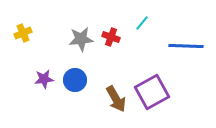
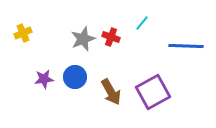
gray star: moved 2 px right; rotated 15 degrees counterclockwise
blue circle: moved 3 px up
purple square: moved 1 px right
brown arrow: moved 5 px left, 7 px up
